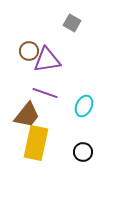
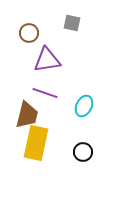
gray square: rotated 18 degrees counterclockwise
brown circle: moved 18 px up
brown trapezoid: rotated 24 degrees counterclockwise
